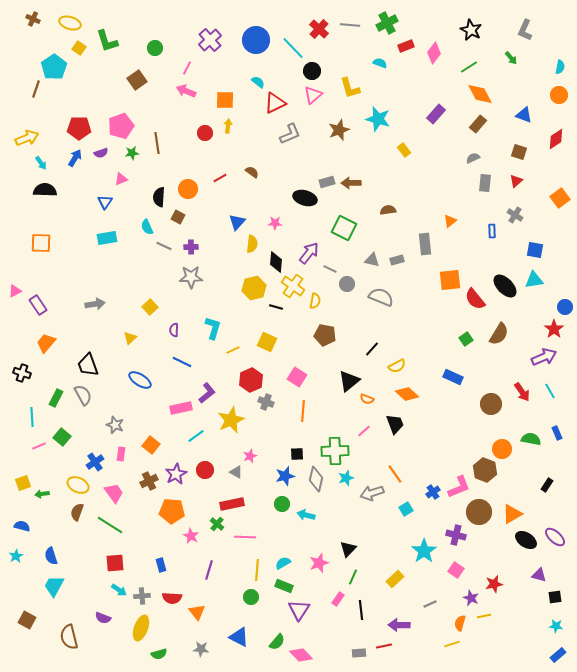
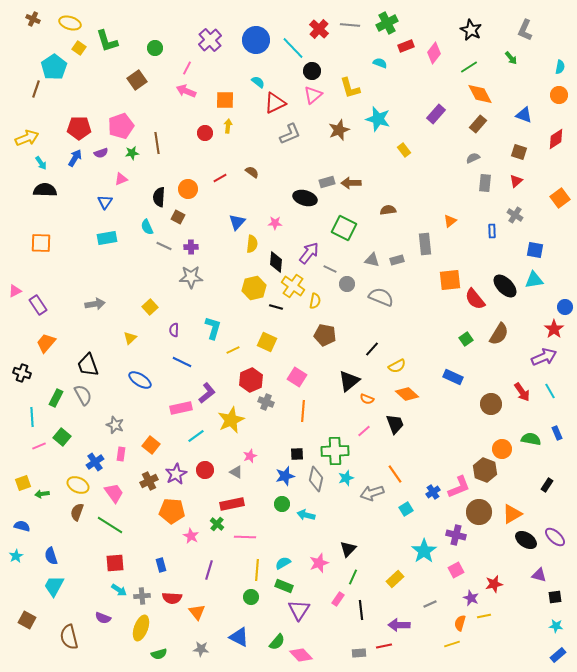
pink square at (456, 570): rotated 28 degrees clockwise
